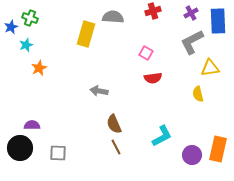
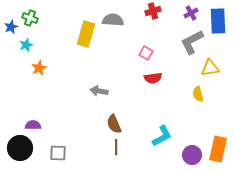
gray semicircle: moved 3 px down
purple semicircle: moved 1 px right
brown line: rotated 28 degrees clockwise
